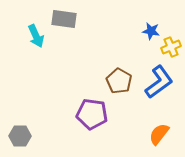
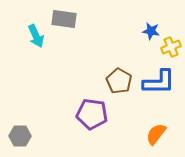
blue L-shape: rotated 36 degrees clockwise
orange semicircle: moved 3 px left
